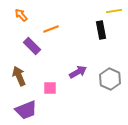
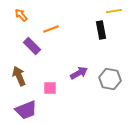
purple arrow: moved 1 px right, 1 px down
gray hexagon: rotated 15 degrees counterclockwise
